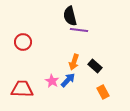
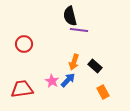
red circle: moved 1 px right, 2 px down
red trapezoid: rotated 10 degrees counterclockwise
